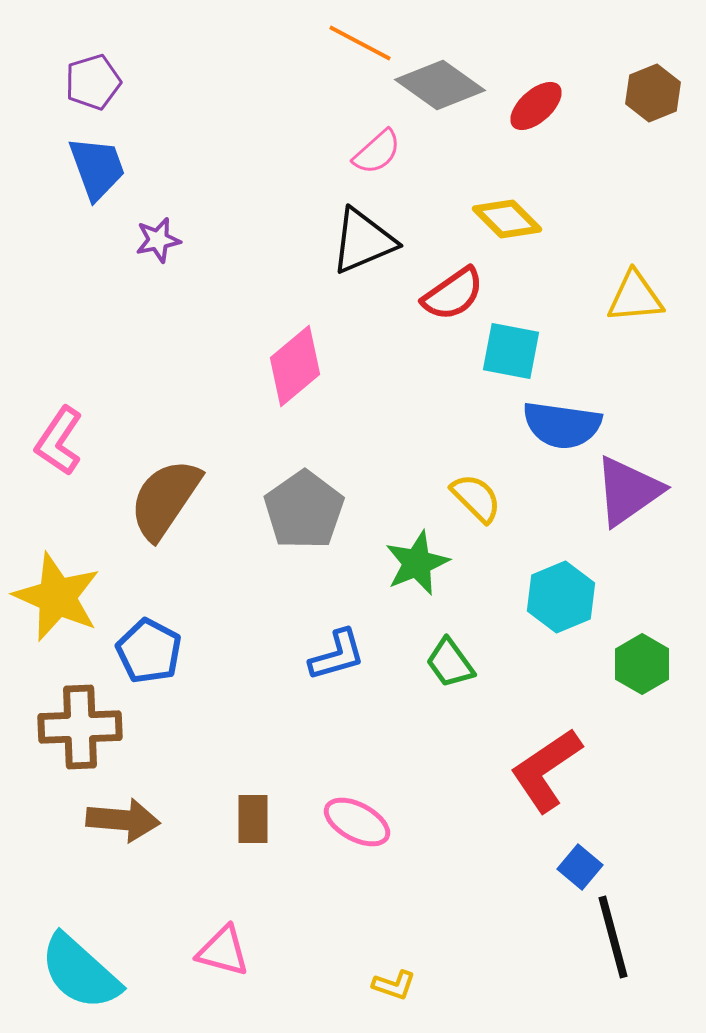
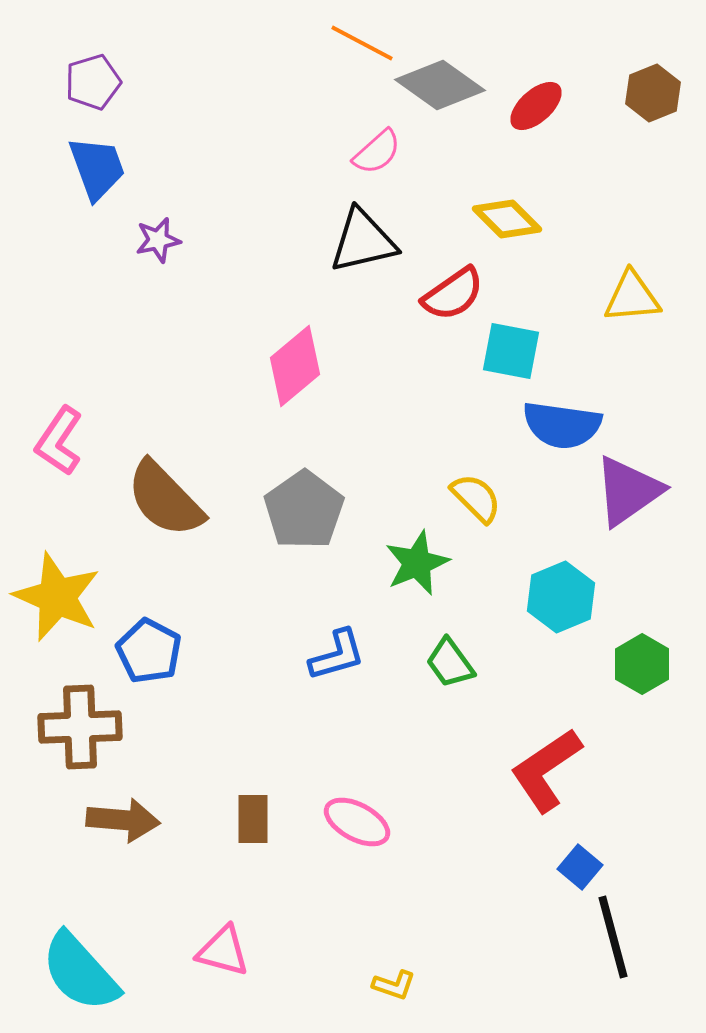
orange line: moved 2 px right
black triangle: rotated 10 degrees clockwise
yellow triangle: moved 3 px left
brown semicircle: rotated 78 degrees counterclockwise
cyan semicircle: rotated 6 degrees clockwise
